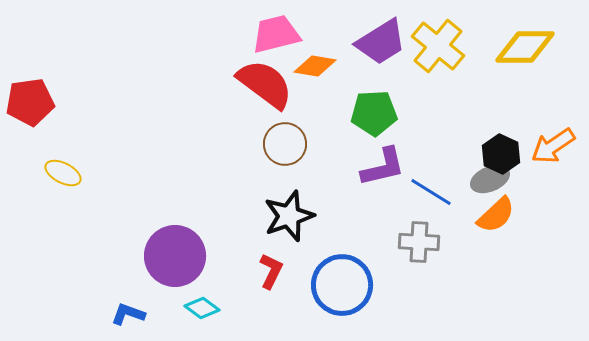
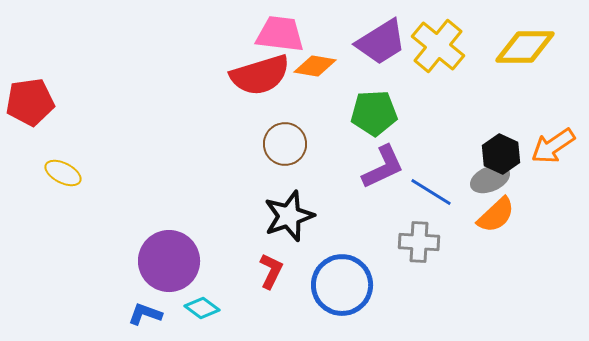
pink trapezoid: moved 4 px right; rotated 21 degrees clockwise
red semicircle: moved 5 px left, 9 px up; rotated 126 degrees clockwise
purple L-shape: rotated 12 degrees counterclockwise
purple circle: moved 6 px left, 5 px down
blue L-shape: moved 17 px right
